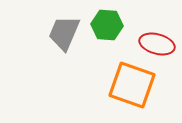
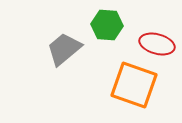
gray trapezoid: moved 16 px down; rotated 27 degrees clockwise
orange square: moved 2 px right
